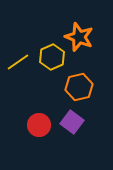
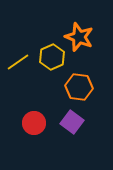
orange hexagon: rotated 20 degrees clockwise
red circle: moved 5 px left, 2 px up
